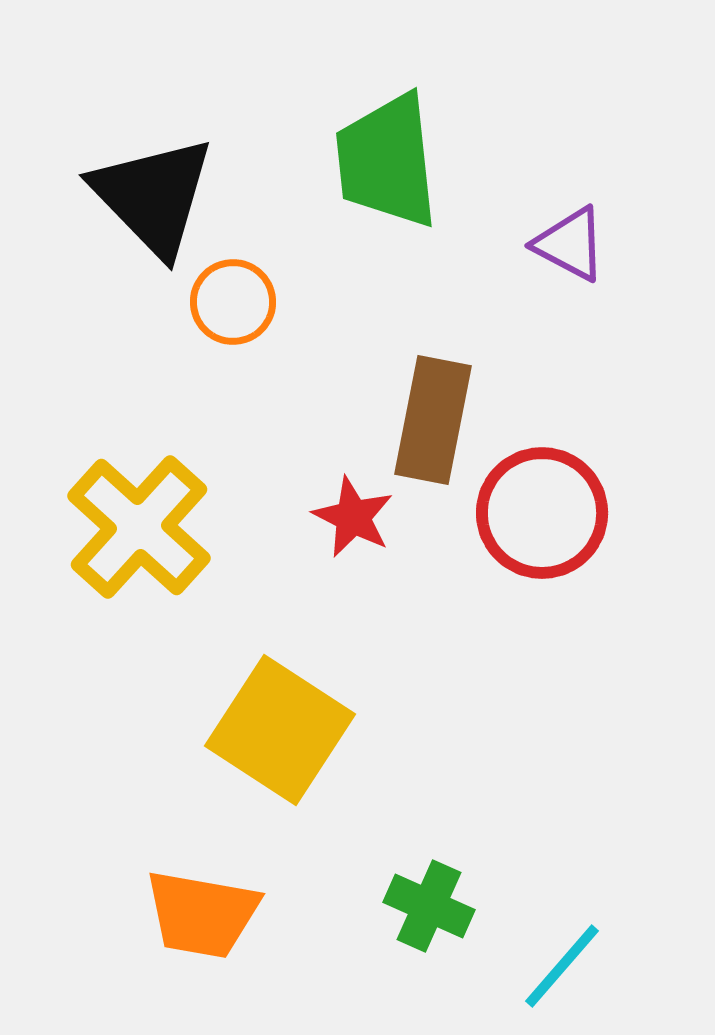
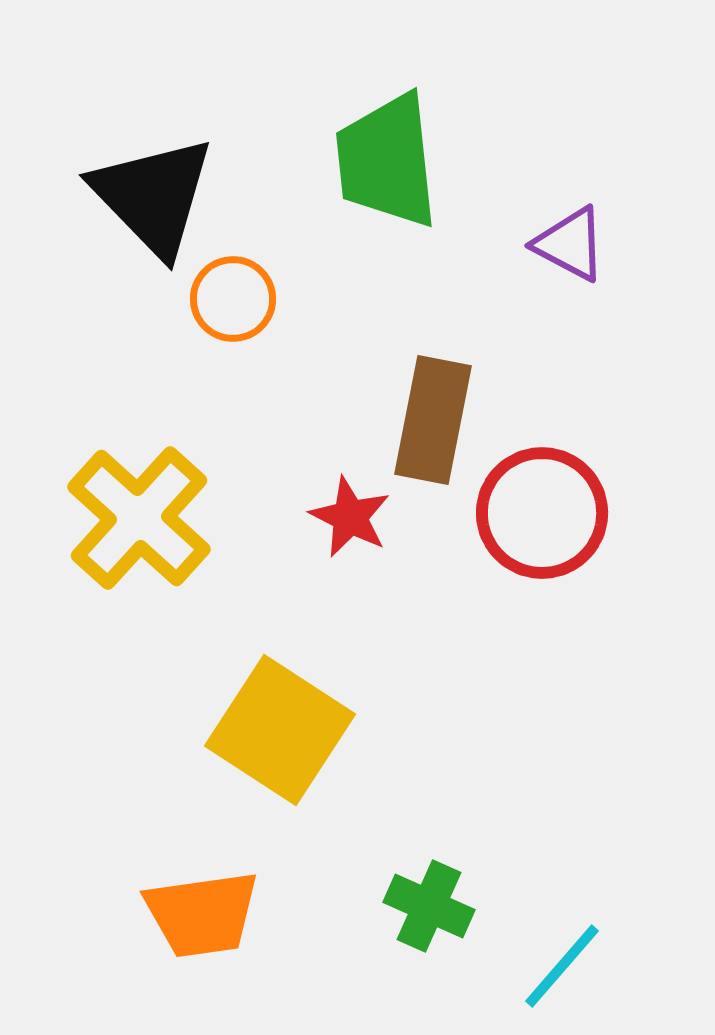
orange circle: moved 3 px up
red star: moved 3 px left
yellow cross: moved 9 px up
orange trapezoid: rotated 18 degrees counterclockwise
